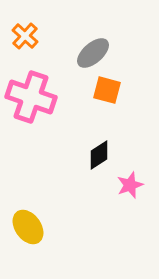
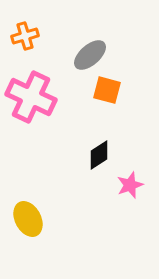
orange cross: rotated 32 degrees clockwise
gray ellipse: moved 3 px left, 2 px down
pink cross: rotated 6 degrees clockwise
yellow ellipse: moved 8 px up; rotated 8 degrees clockwise
